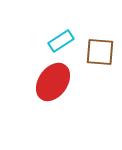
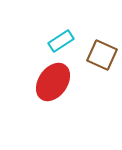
brown square: moved 2 px right, 3 px down; rotated 20 degrees clockwise
